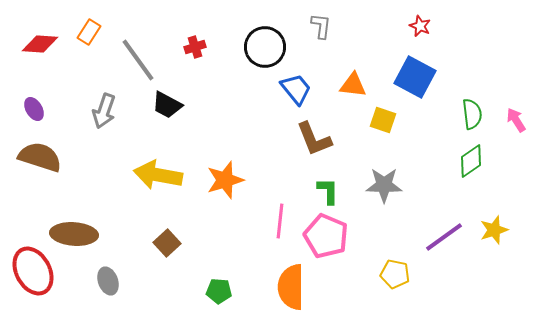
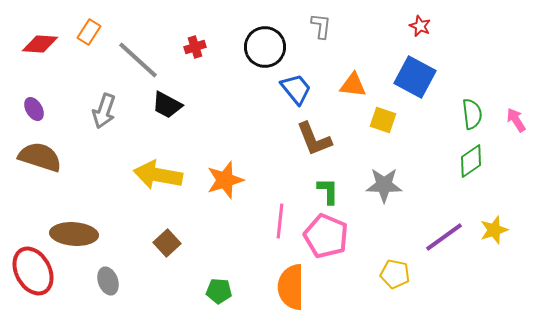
gray line: rotated 12 degrees counterclockwise
